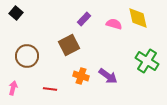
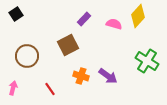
black square: moved 1 px down; rotated 16 degrees clockwise
yellow diamond: moved 2 px up; rotated 55 degrees clockwise
brown square: moved 1 px left
red line: rotated 48 degrees clockwise
